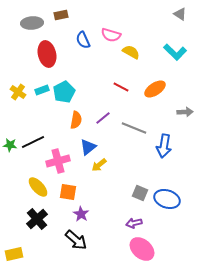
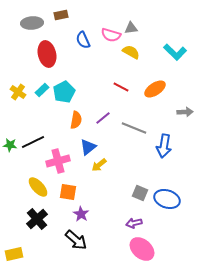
gray triangle: moved 49 px left, 14 px down; rotated 40 degrees counterclockwise
cyan rectangle: rotated 24 degrees counterclockwise
